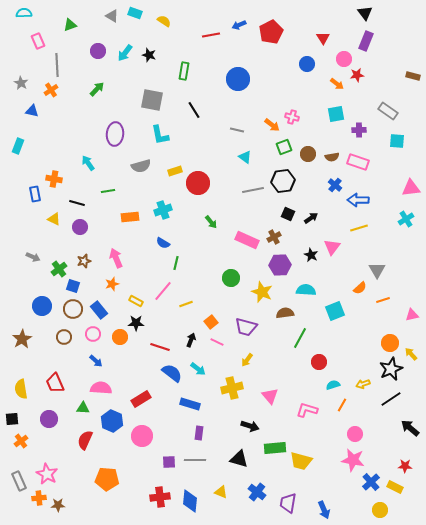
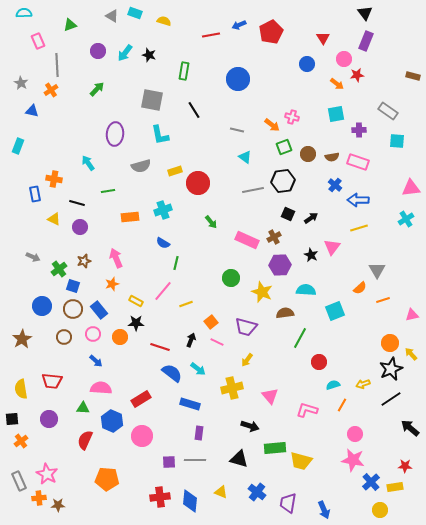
yellow semicircle at (164, 21): rotated 16 degrees counterclockwise
red trapezoid at (55, 383): moved 3 px left, 2 px up; rotated 60 degrees counterclockwise
yellow rectangle at (395, 487): rotated 35 degrees counterclockwise
